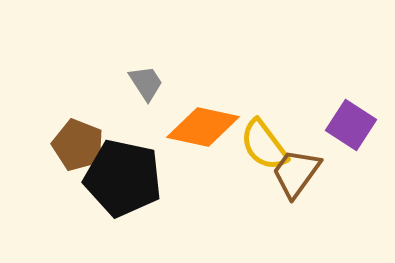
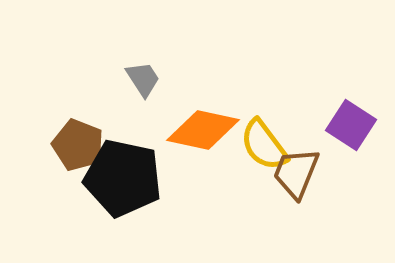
gray trapezoid: moved 3 px left, 4 px up
orange diamond: moved 3 px down
brown trapezoid: rotated 14 degrees counterclockwise
